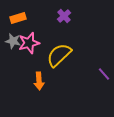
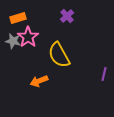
purple cross: moved 3 px right
pink star: moved 1 px left, 6 px up; rotated 20 degrees counterclockwise
yellow semicircle: rotated 76 degrees counterclockwise
purple line: rotated 56 degrees clockwise
orange arrow: rotated 72 degrees clockwise
